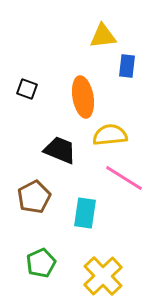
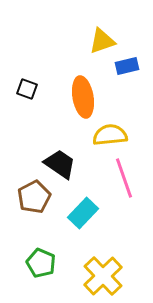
yellow triangle: moved 1 px left, 5 px down; rotated 12 degrees counterclockwise
blue rectangle: rotated 70 degrees clockwise
black trapezoid: moved 14 px down; rotated 12 degrees clockwise
pink line: rotated 39 degrees clockwise
cyan rectangle: moved 2 px left; rotated 36 degrees clockwise
green pentagon: rotated 24 degrees counterclockwise
